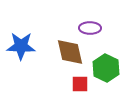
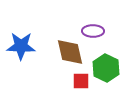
purple ellipse: moved 3 px right, 3 px down
red square: moved 1 px right, 3 px up
